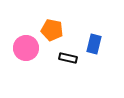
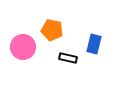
pink circle: moved 3 px left, 1 px up
